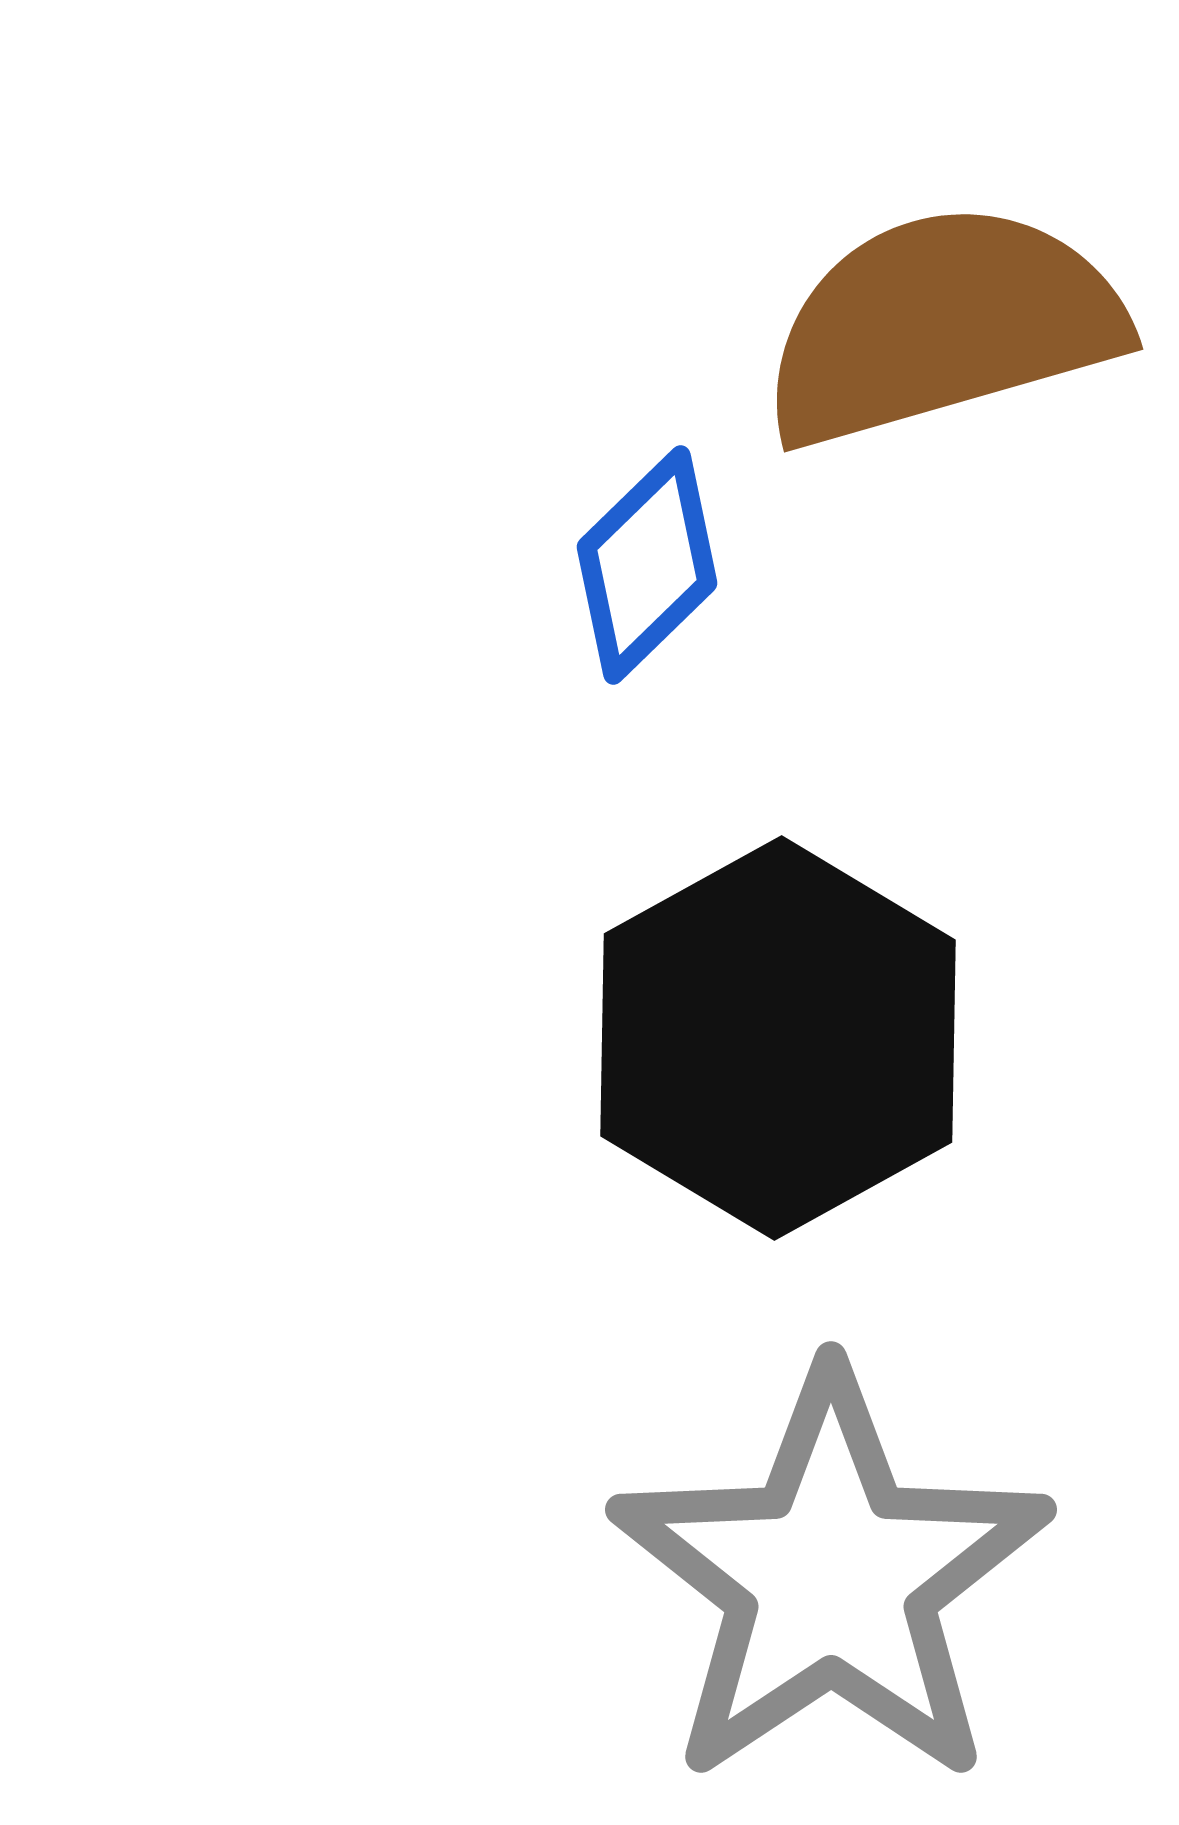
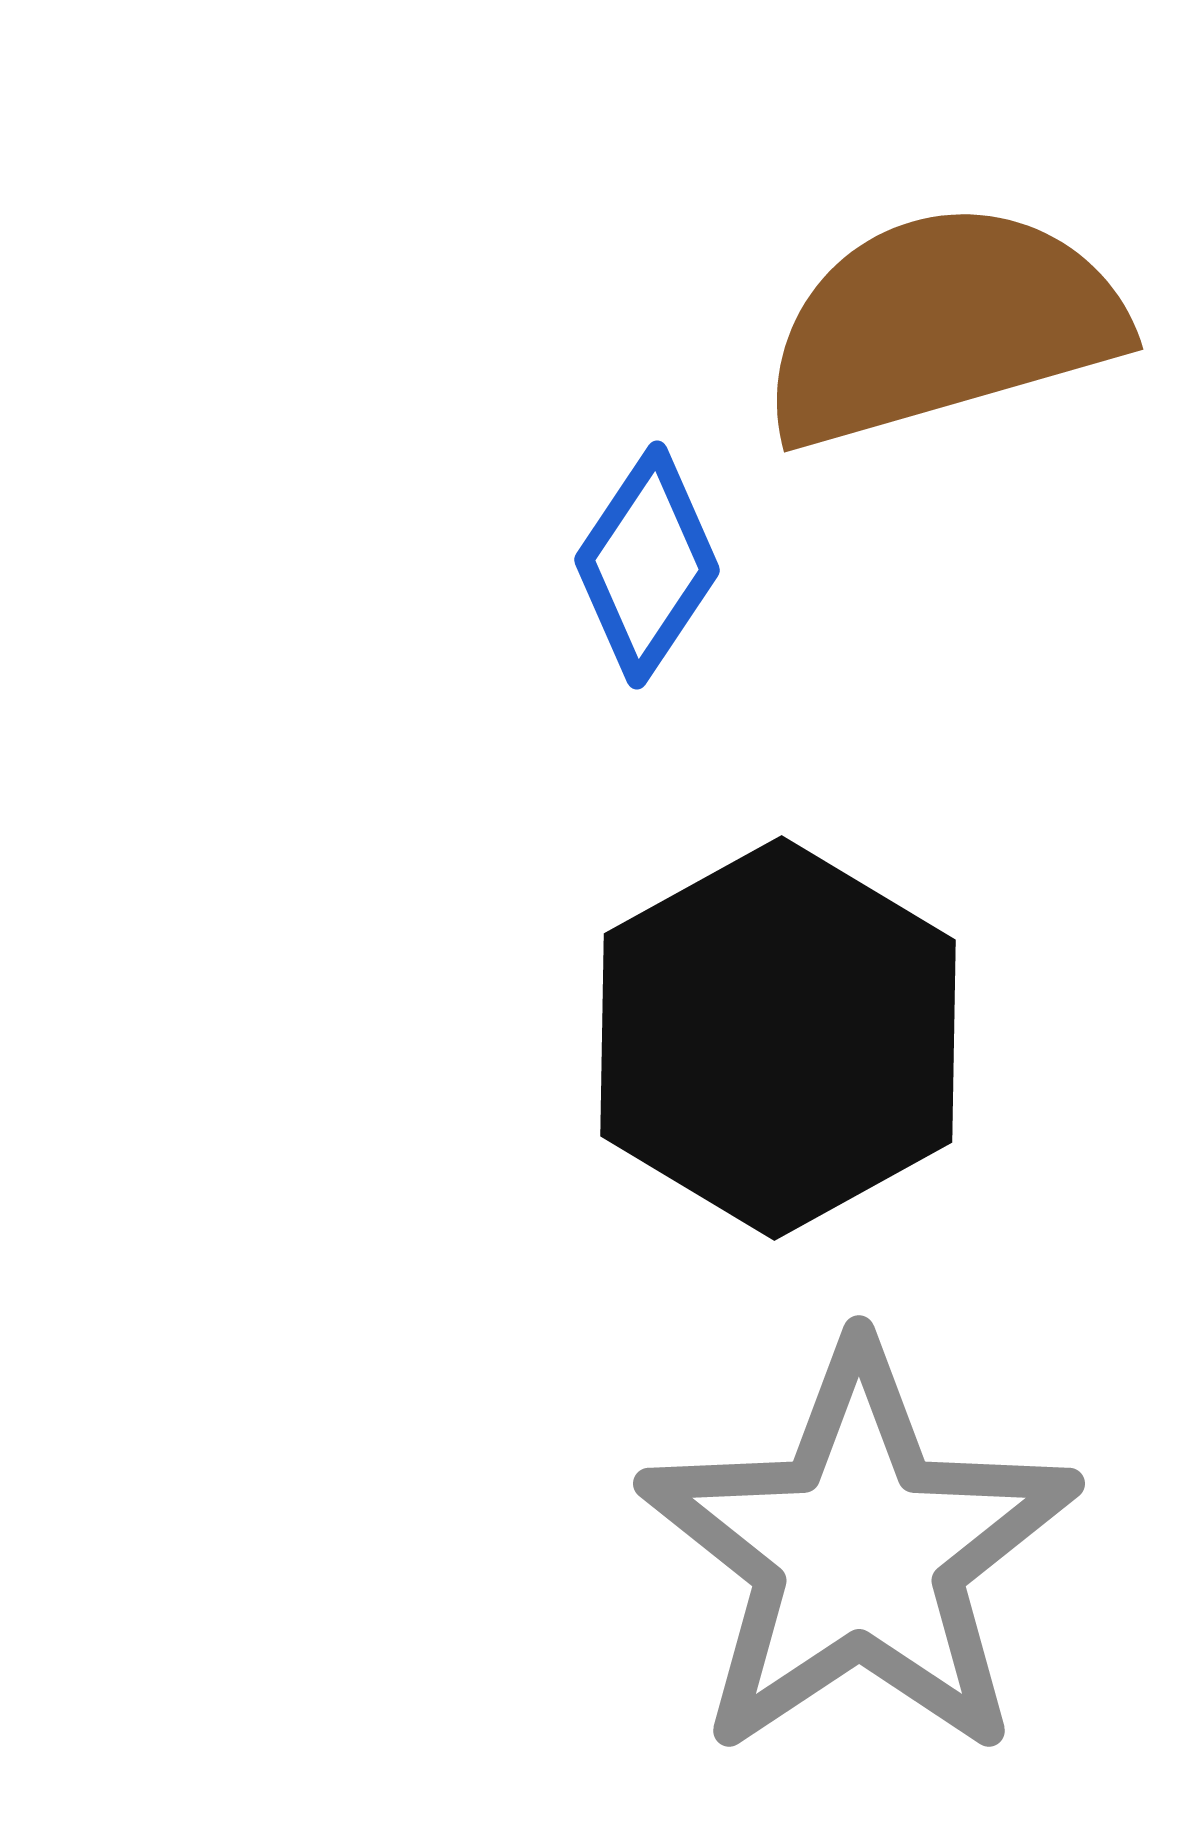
blue diamond: rotated 12 degrees counterclockwise
gray star: moved 28 px right, 26 px up
